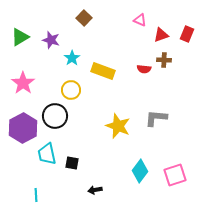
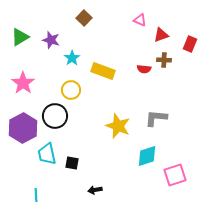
red rectangle: moved 3 px right, 10 px down
cyan diamond: moved 7 px right, 15 px up; rotated 35 degrees clockwise
